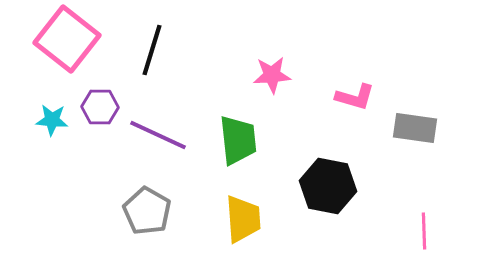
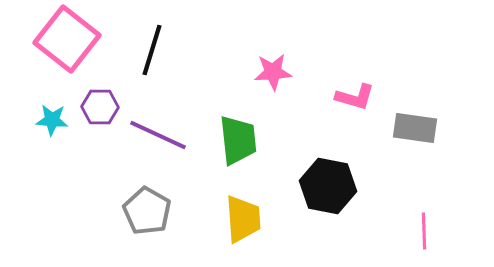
pink star: moved 1 px right, 3 px up
